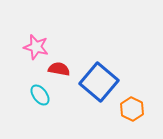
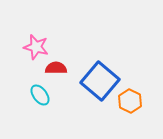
red semicircle: moved 3 px left, 1 px up; rotated 10 degrees counterclockwise
blue square: moved 1 px right, 1 px up
orange hexagon: moved 2 px left, 8 px up
